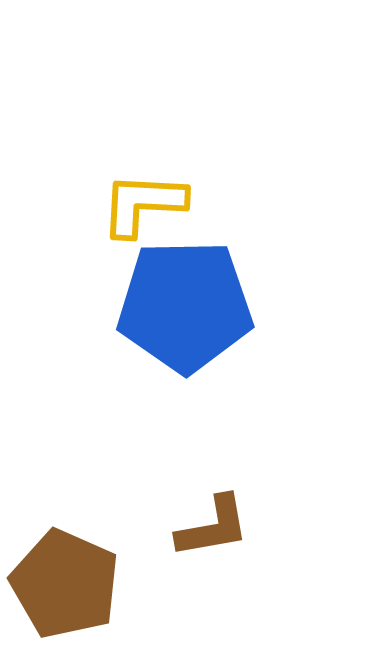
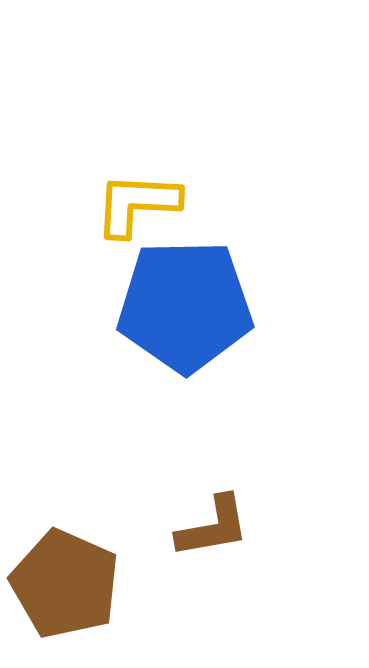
yellow L-shape: moved 6 px left
